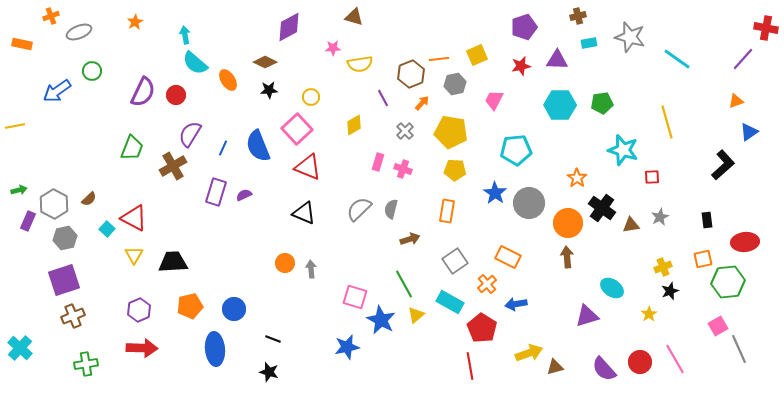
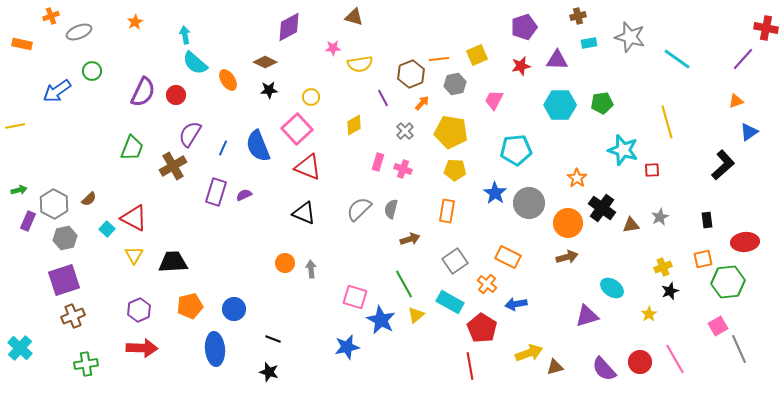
red square at (652, 177): moved 7 px up
brown arrow at (567, 257): rotated 80 degrees clockwise
orange cross at (487, 284): rotated 12 degrees counterclockwise
